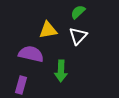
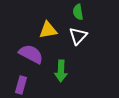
green semicircle: rotated 56 degrees counterclockwise
purple semicircle: rotated 15 degrees clockwise
